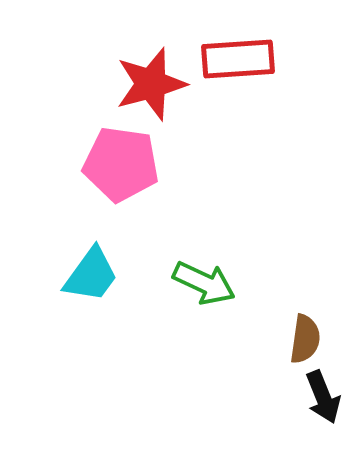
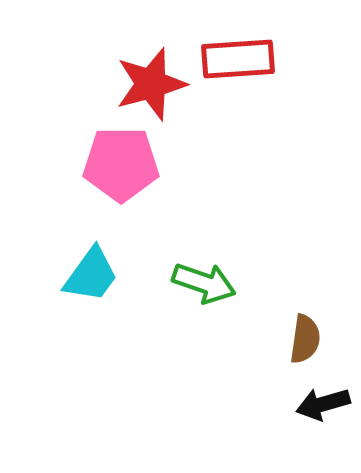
pink pentagon: rotated 8 degrees counterclockwise
green arrow: rotated 6 degrees counterclockwise
black arrow: moved 7 px down; rotated 96 degrees clockwise
